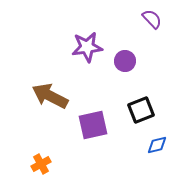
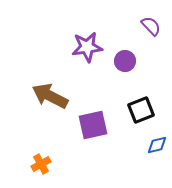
purple semicircle: moved 1 px left, 7 px down
